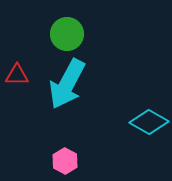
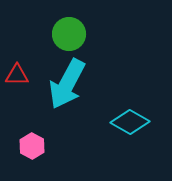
green circle: moved 2 px right
cyan diamond: moved 19 px left
pink hexagon: moved 33 px left, 15 px up
